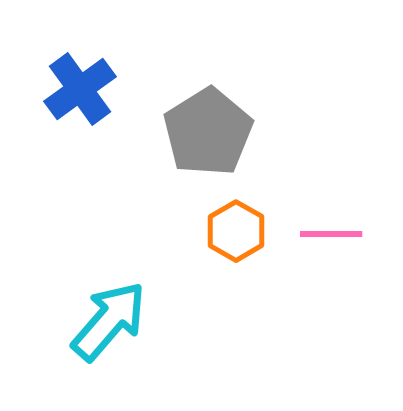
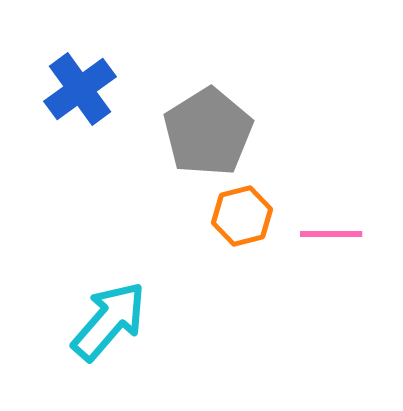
orange hexagon: moved 6 px right, 15 px up; rotated 16 degrees clockwise
